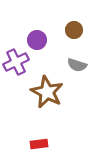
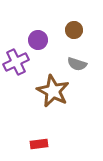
purple circle: moved 1 px right
gray semicircle: moved 1 px up
brown star: moved 6 px right, 1 px up
